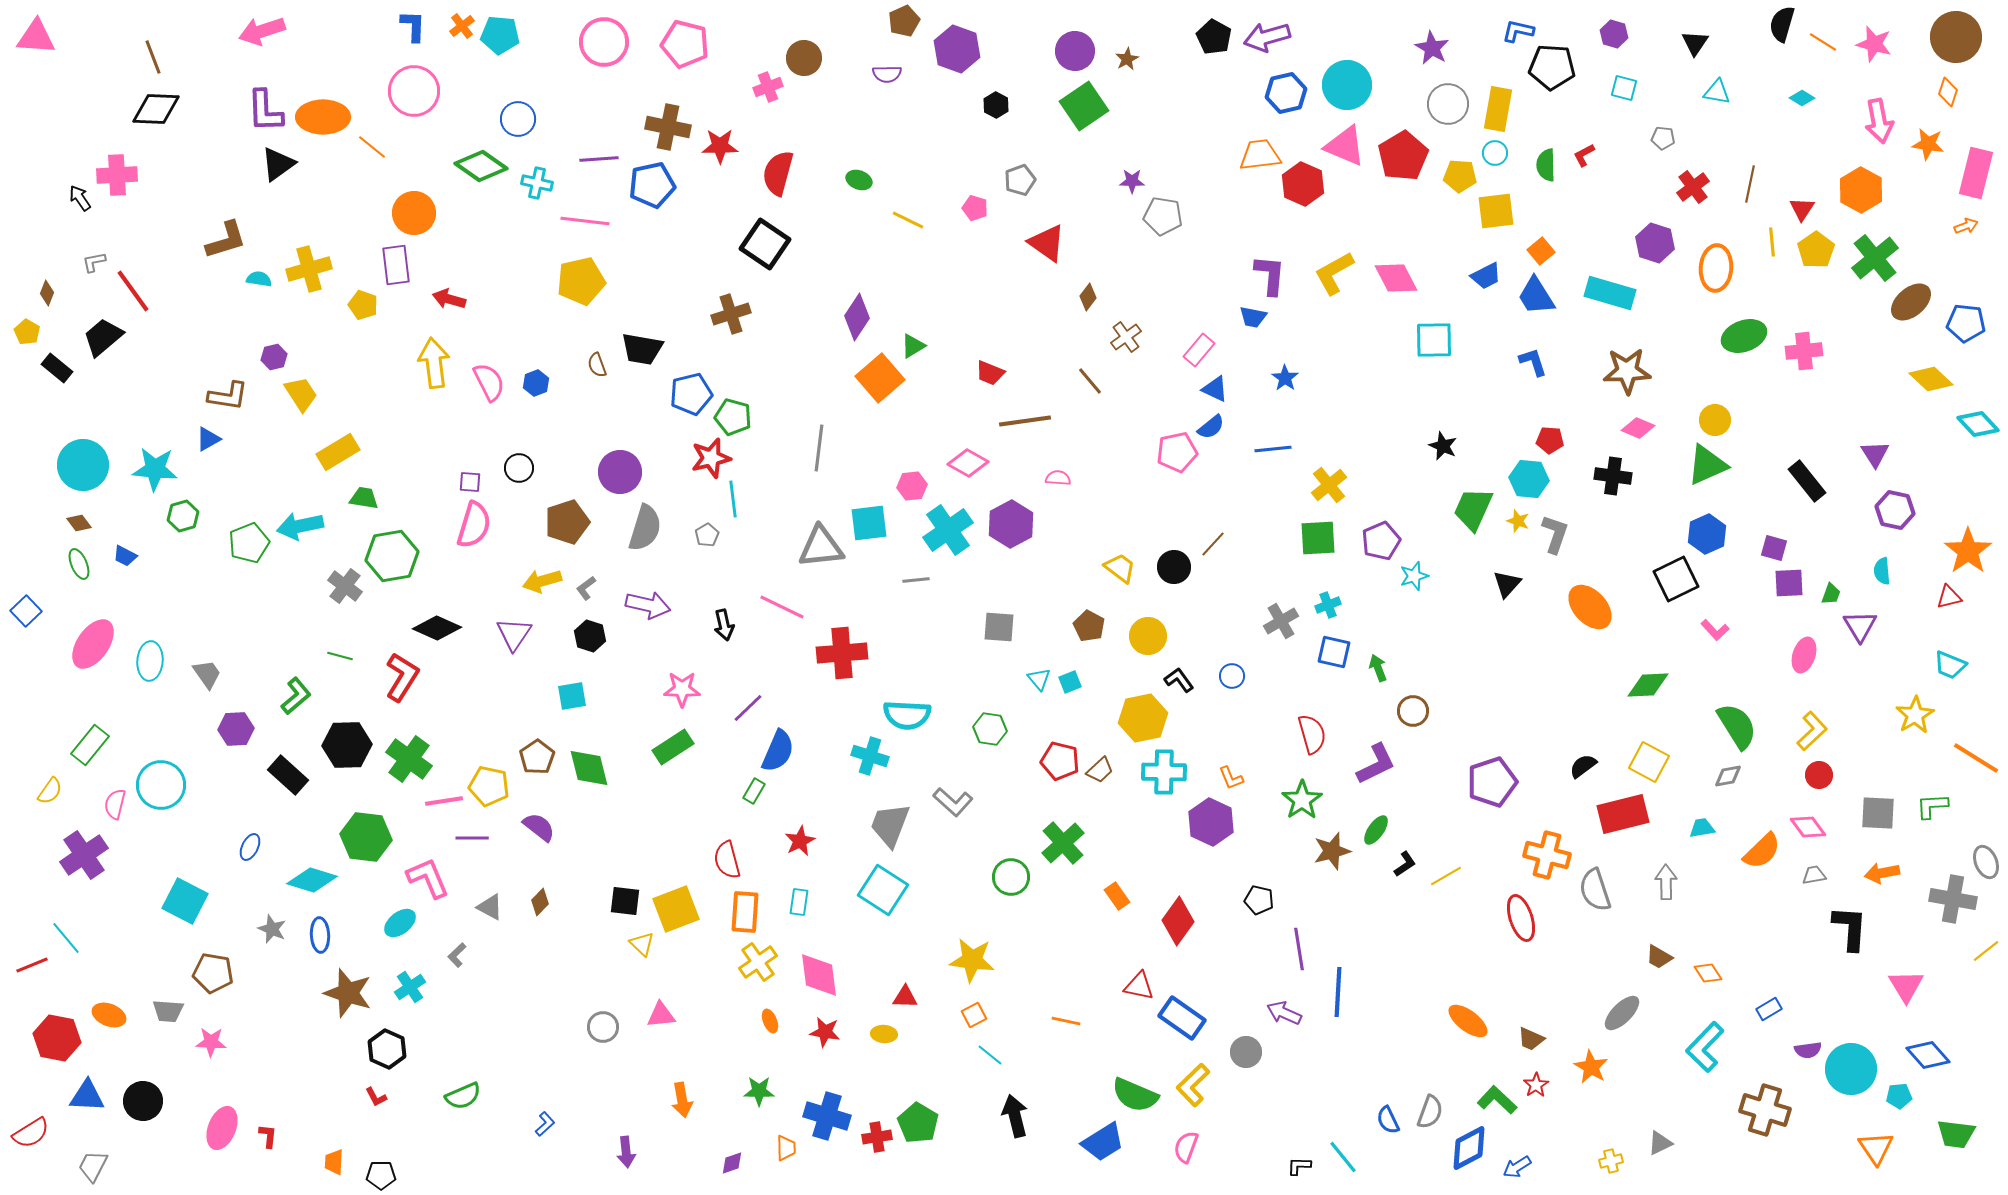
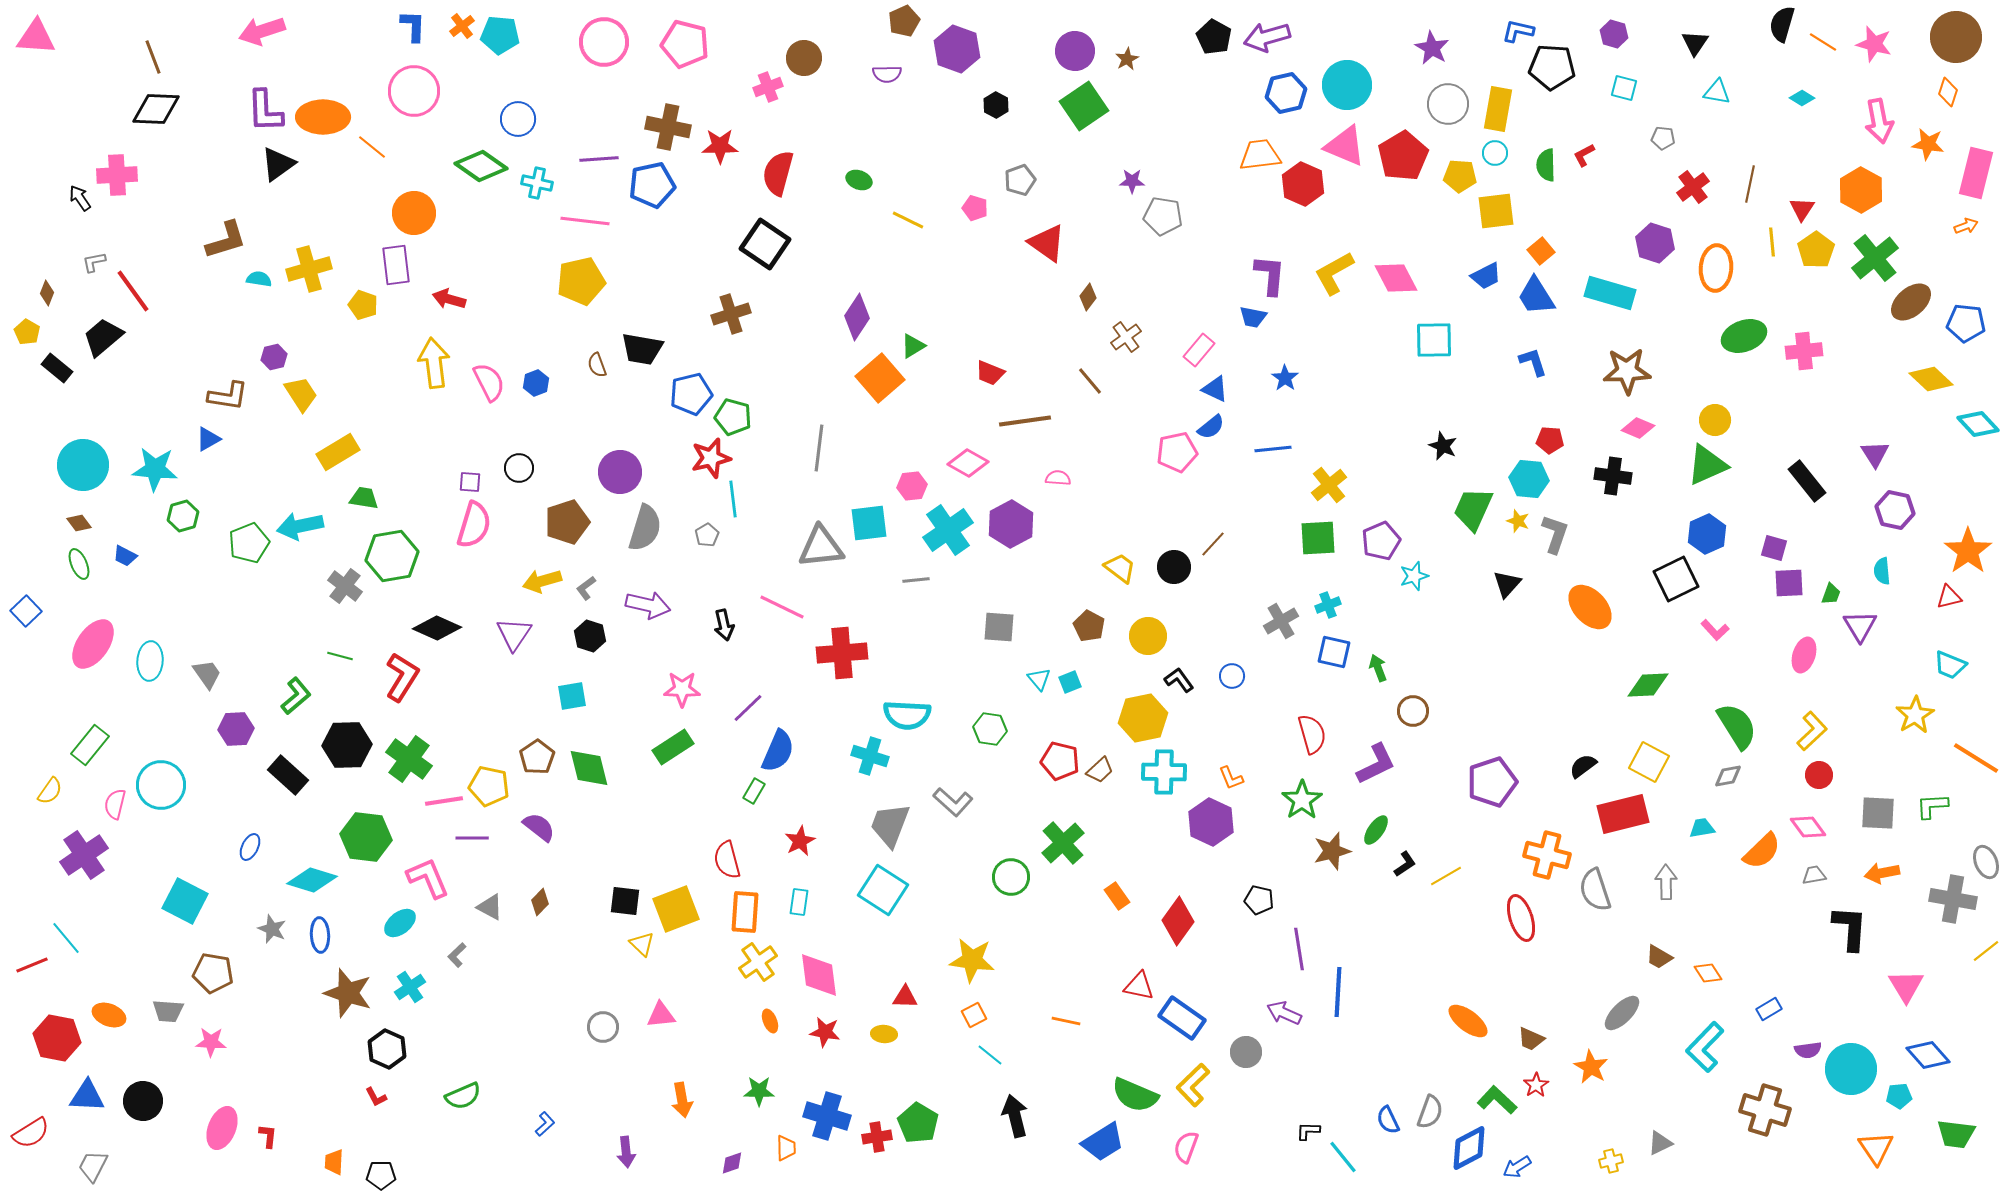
black L-shape at (1299, 1166): moved 9 px right, 35 px up
